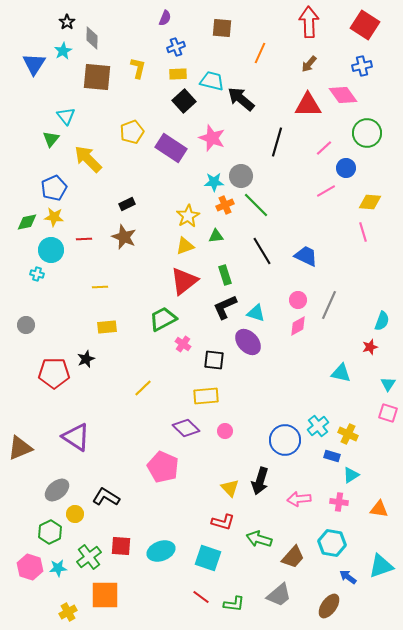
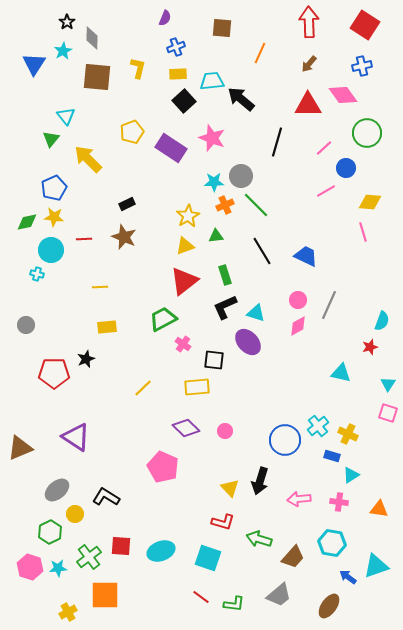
cyan trapezoid at (212, 81): rotated 20 degrees counterclockwise
yellow rectangle at (206, 396): moved 9 px left, 9 px up
cyan triangle at (381, 566): moved 5 px left
